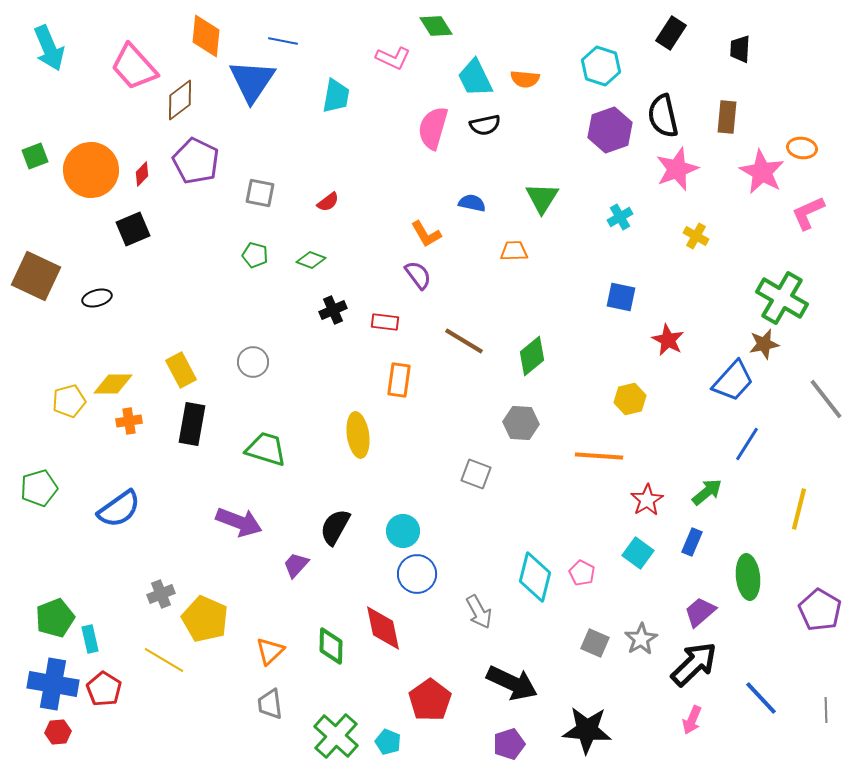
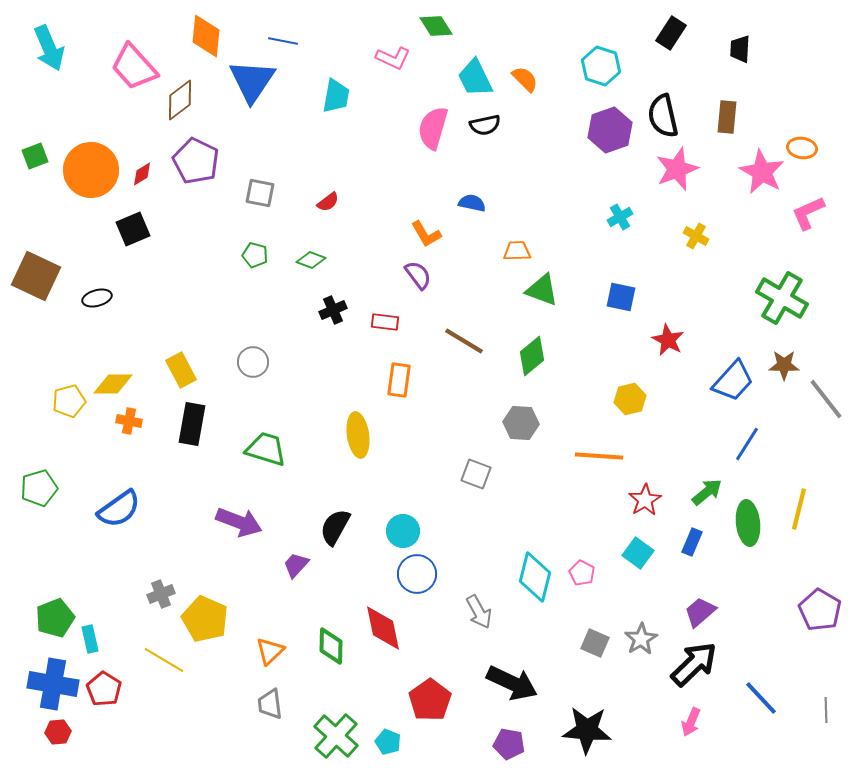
orange semicircle at (525, 79): rotated 140 degrees counterclockwise
red diamond at (142, 174): rotated 15 degrees clockwise
green triangle at (542, 198): moved 92 px down; rotated 42 degrees counterclockwise
orange trapezoid at (514, 251): moved 3 px right
brown star at (764, 344): moved 20 px right, 21 px down; rotated 12 degrees clockwise
orange cross at (129, 421): rotated 20 degrees clockwise
red star at (647, 500): moved 2 px left
green ellipse at (748, 577): moved 54 px up
pink arrow at (692, 720): moved 1 px left, 2 px down
purple pentagon at (509, 744): rotated 28 degrees clockwise
